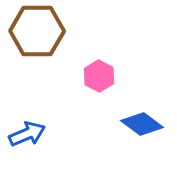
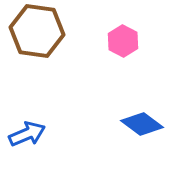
brown hexagon: rotated 8 degrees clockwise
pink hexagon: moved 24 px right, 35 px up
